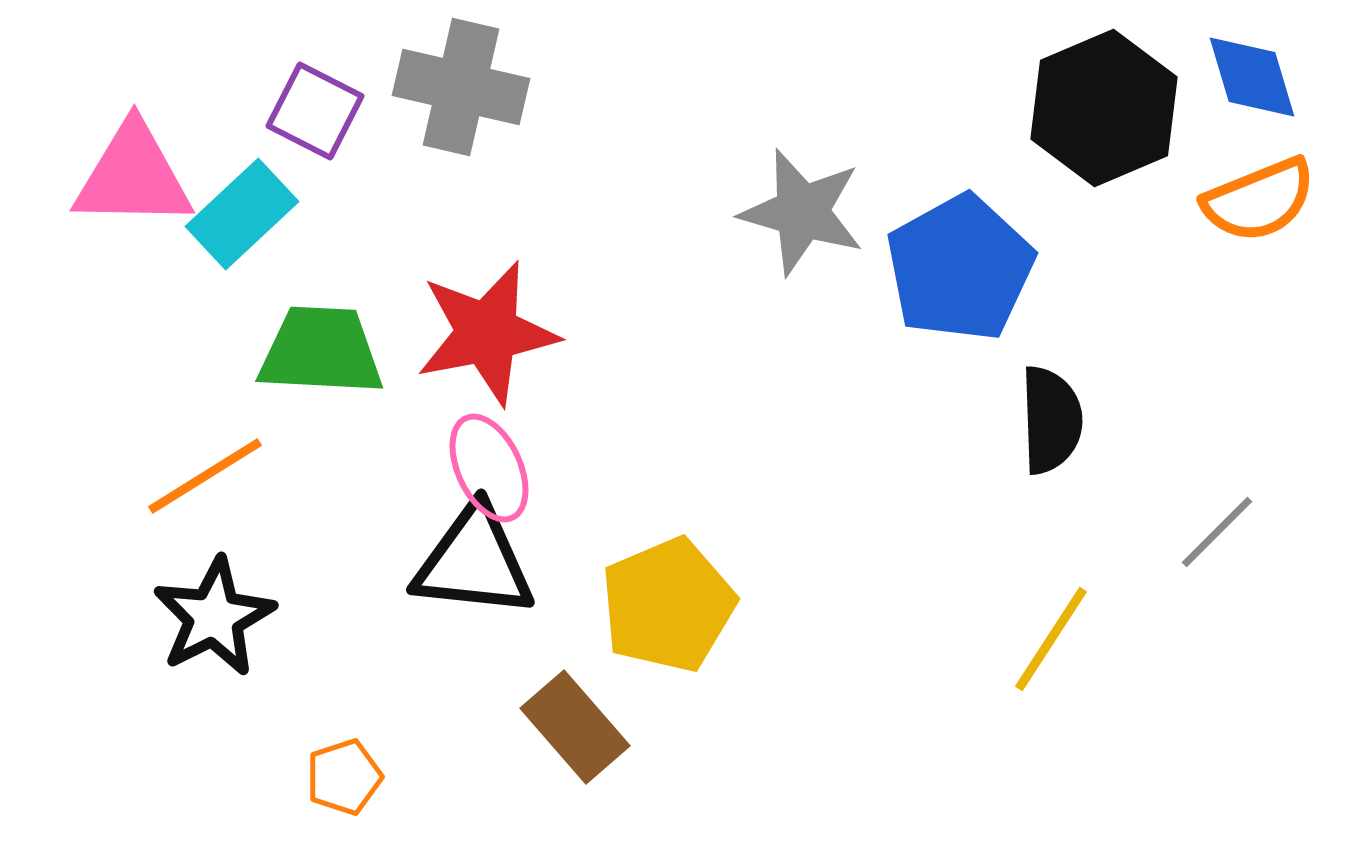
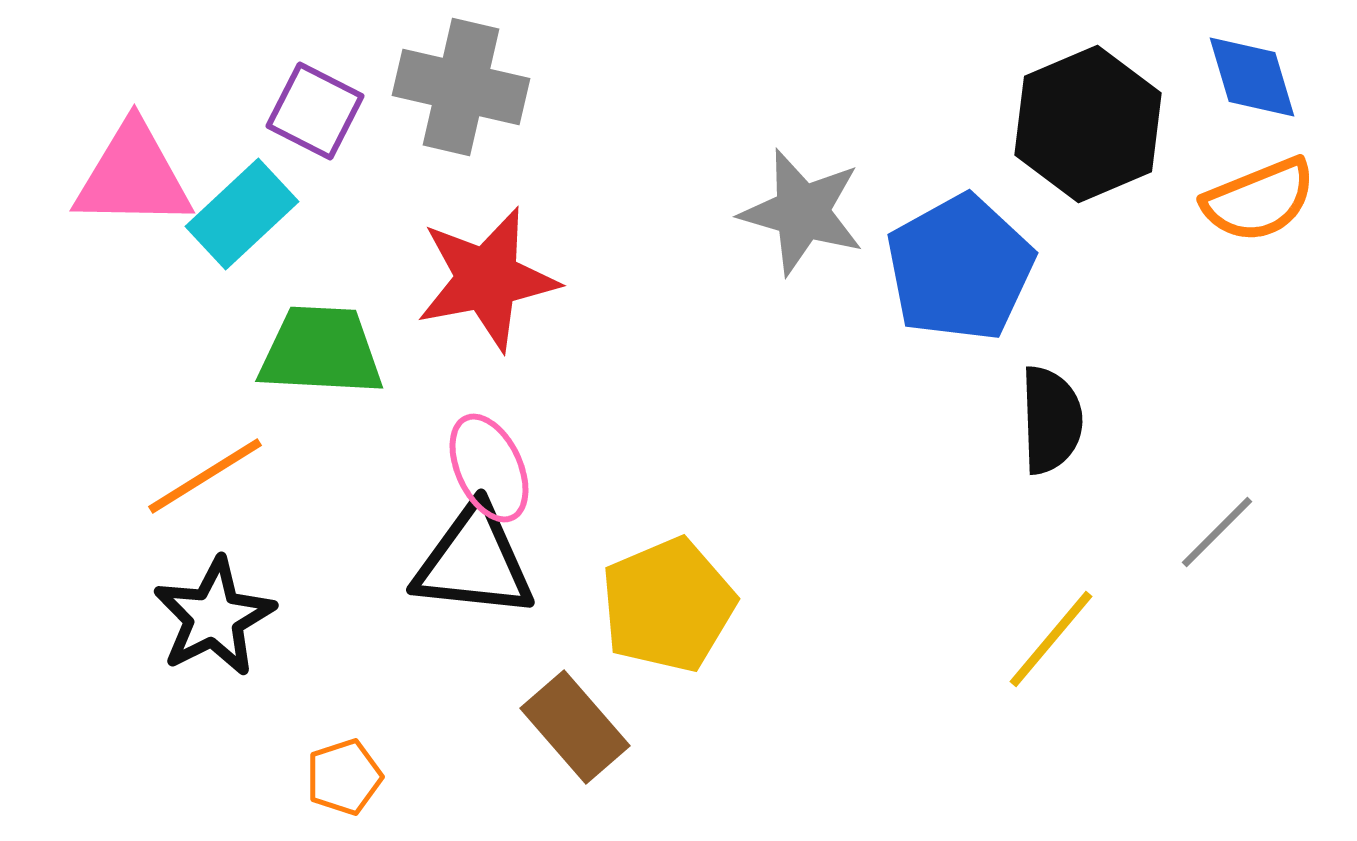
black hexagon: moved 16 px left, 16 px down
red star: moved 54 px up
yellow line: rotated 7 degrees clockwise
